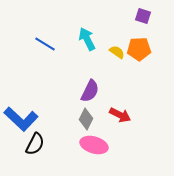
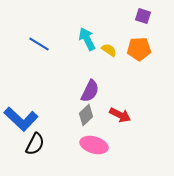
blue line: moved 6 px left
yellow semicircle: moved 8 px left, 2 px up
gray diamond: moved 4 px up; rotated 20 degrees clockwise
